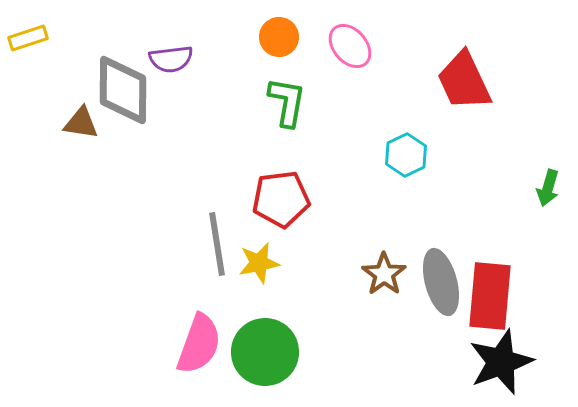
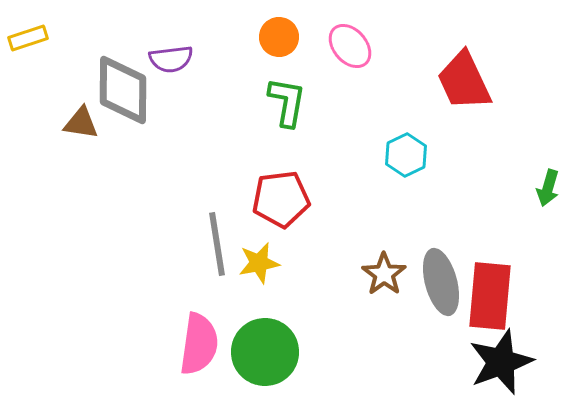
pink semicircle: rotated 12 degrees counterclockwise
